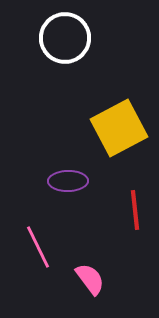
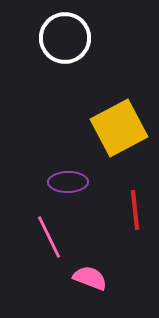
purple ellipse: moved 1 px down
pink line: moved 11 px right, 10 px up
pink semicircle: moved 1 px up; rotated 32 degrees counterclockwise
